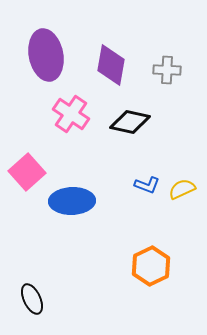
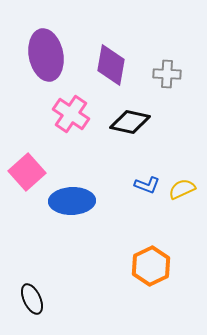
gray cross: moved 4 px down
